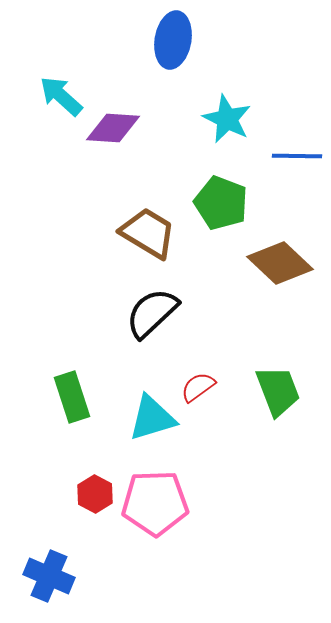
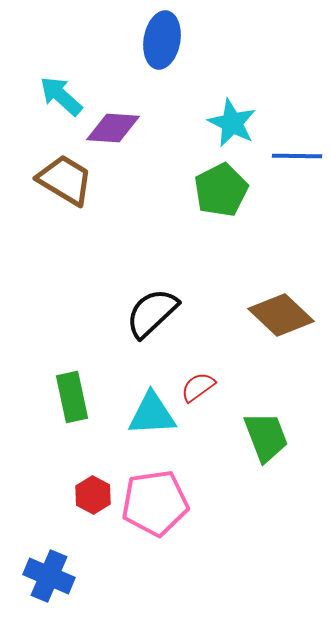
blue ellipse: moved 11 px left
cyan star: moved 5 px right, 4 px down
green pentagon: moved 13 px up; rotated 24 degrees clockwise
brown trapezoid: moved 83 px left, 53 px up
brown diamond: moved 1 px right, 52 px down
green trapezoid: moved 12 px left, 46 px down
green rectangle: rotated 6 degrees clockwise
cyan triangle: moved 4 px up; rotated 14 degrees clockwise
red hexagon: moved 2 px left, 1 px down
pink pentagon: rotated 6 degrees counterclockwise
